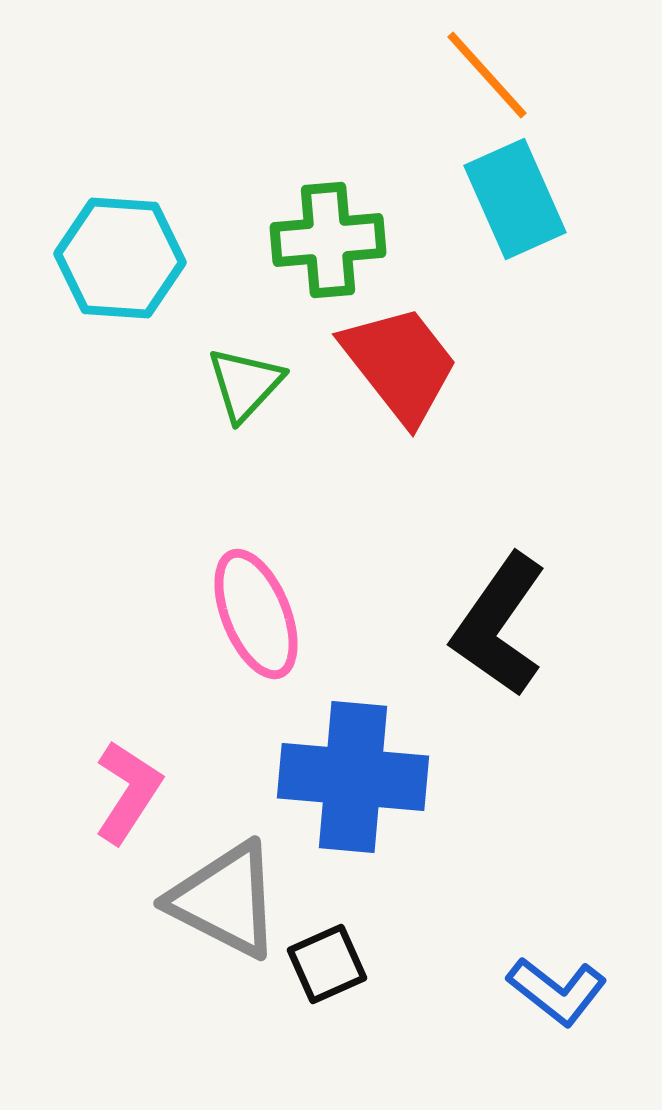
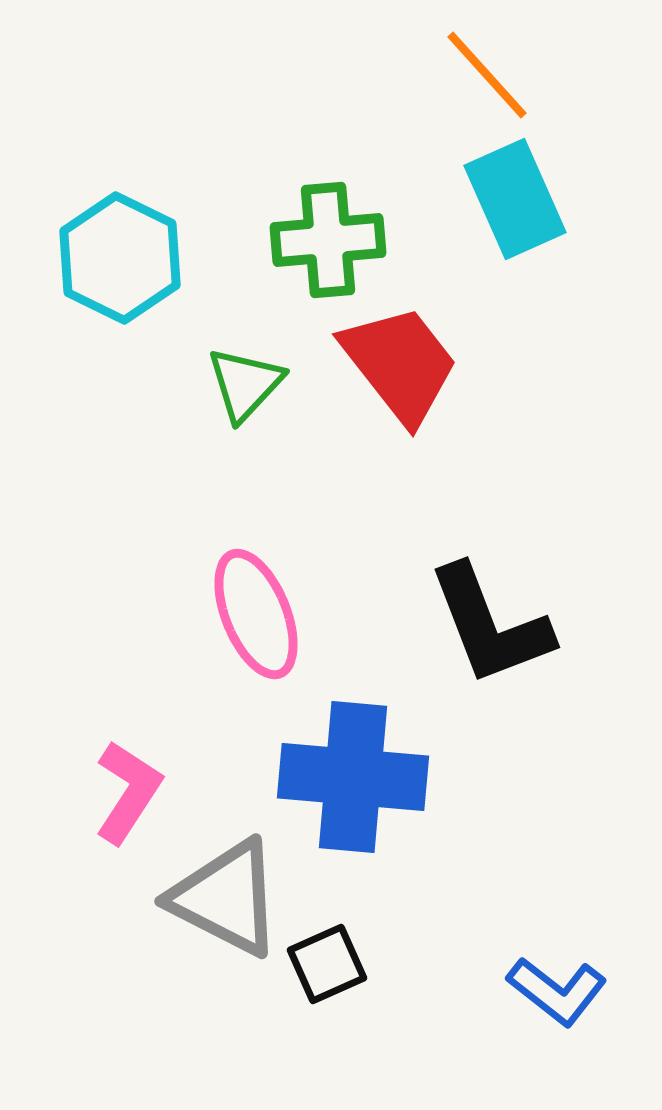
cyan hexagon: rotated 22 degrees clockwise
black L-shape: moved 9 px left; rotated 56 degrees counterclockwise
gray triangle: moved 1 px right, 2 px up
